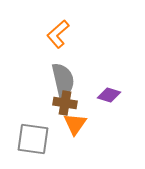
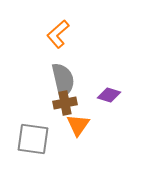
brown cross: rotated 20 degrees counterclockwise
orange triangle: moved 3 px right, 1 px down
